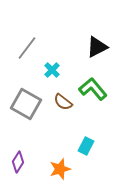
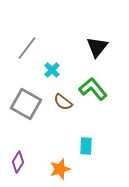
black triangle: rotated 25 degrees counterclockwise
cyan rectangle: rotated 24 degrees counterclockwise
